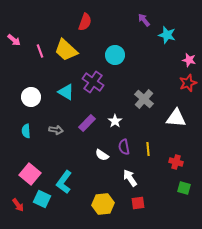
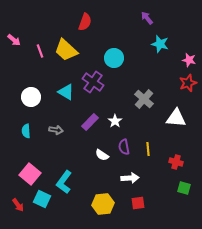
purple arrow: moved 3 px right, 2 px up
cyan star: moved 7 px left, 9 px down
cyan circle: moved 1 px left, 3 px down
purple rectangle: moved 3 px right, 1 px up
white arrow: rotated 120 degrees clockwise
